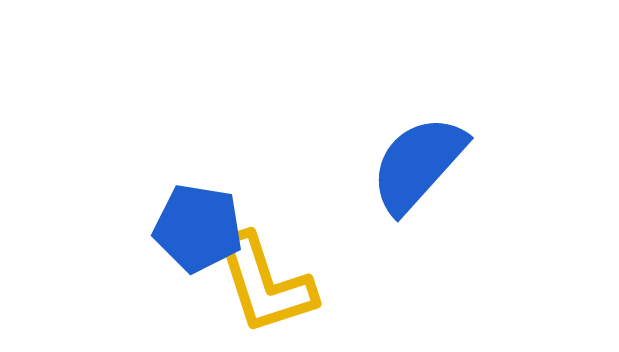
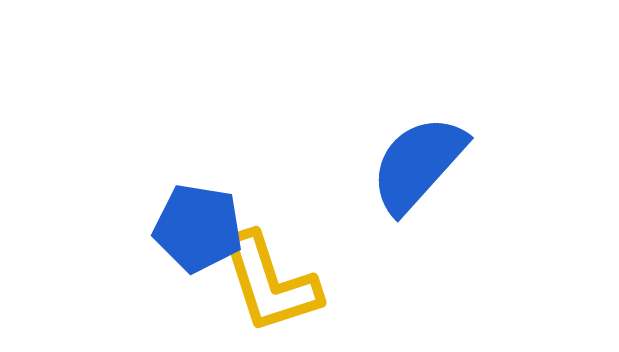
yellow L-shape: moved 5 px right, 1 px up
